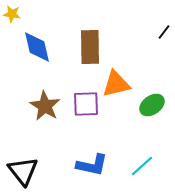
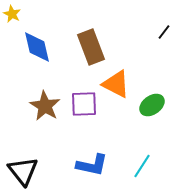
yellow star: rotated 18 degrees clockwise
brown rectangle: moved 1 px right; rotated 20 degrees counterclockwise
orange triangle: rotated 40 degrees clockwise
purple square: moved 2 px left
cyan line: rotated 15 degrees counterclockwise
